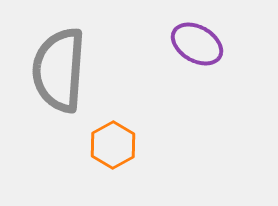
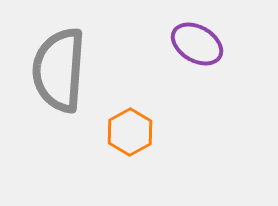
orange hexagon: moved 17 px right, 13 px up
